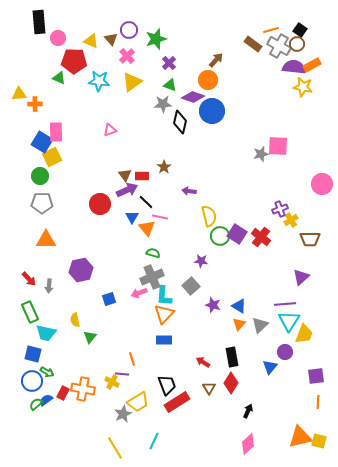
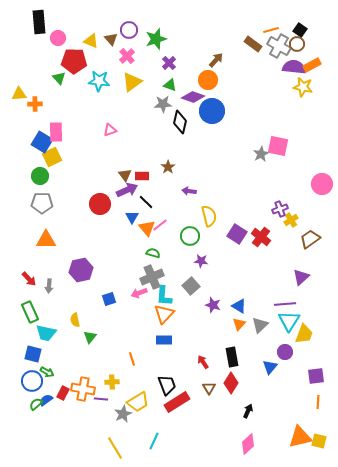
green triangle at (59, 78): rotated 24 degrees clockwise
pink square at (278, 146): rotated 10 degrees clockwise
gray star at (261, 154): rotated 14 degrees counterclockwise
brown star at (164, 167): moved 4 px right
pink line at (160, 217): moved 8 px down; rotated 49 degrees counterclockwise
green circle at (220, 236): moved 30 px left
brown trapezoid at (310, 239): rotated 145 degrees clockwise
red arrow at (203, 362): rotated 24 degrees clockwise
purple line at (122, 374): moved 21 px left, 25 px down
yellow cross at (112, 382): rotated 32 degrees counterclockwise
